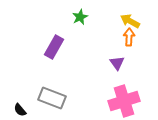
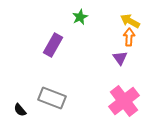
purple rectangle: moved 1 px left, 2 px up
purple triangle: moved 3 px right, 5 px up
pink cross: rotated 20 degrees counterclockwise
